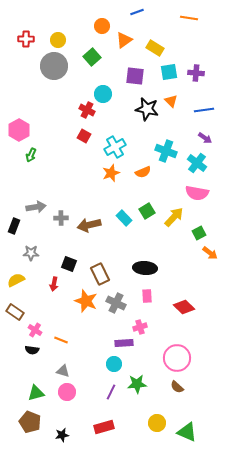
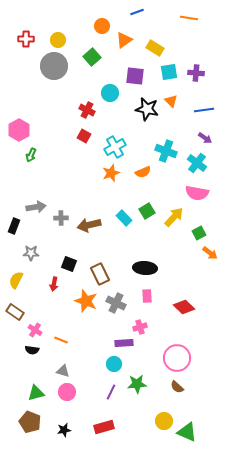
cyan circle at (103, 94): moved 7 px right, 1 px up
yellow semicircle at (16, 280): rotated 36 degrees counterclockwise
yellow circle at (157, 423): moved 7 px right, 2 px up
black star at (62, 435): moved 2 px right, 5 px up
